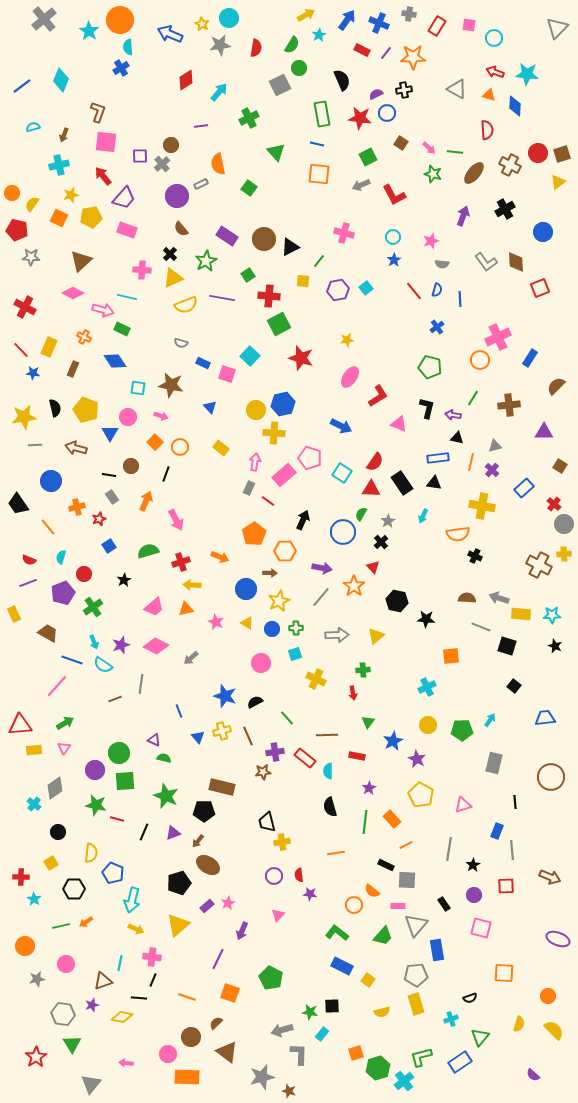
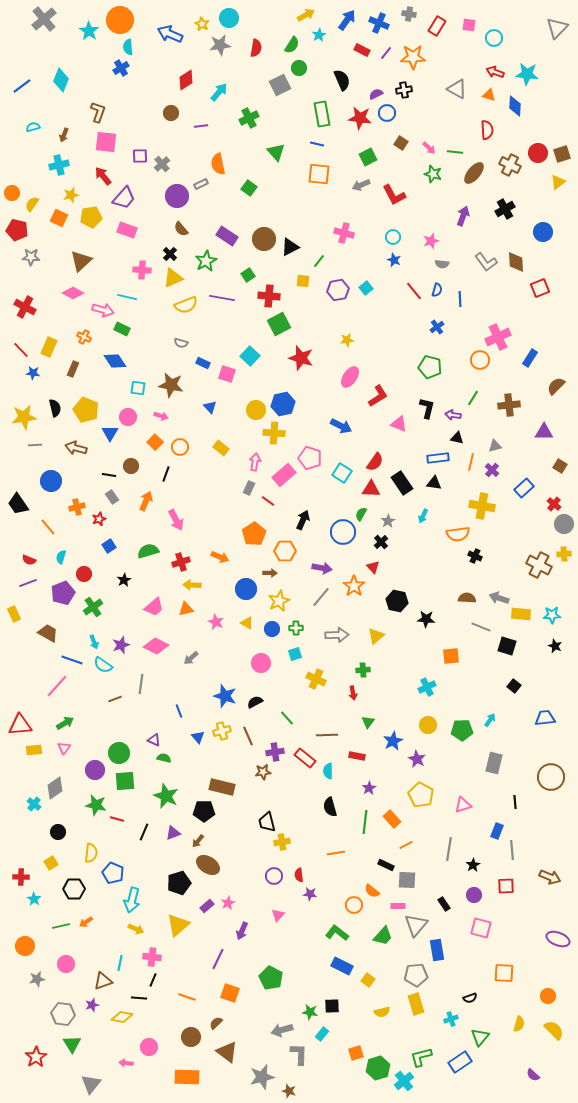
brown circle at (171, 145): moved 32 px up
blue star at (394, 260): rotated 16 degrees counterclockwise
pink circle at (168, 1054): moved 19 px left, 7 px up
